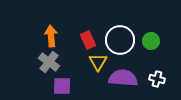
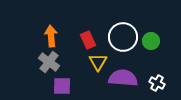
white circle: moved 3 px right, 3 px up
white cross: moved 4 px down; rotated 14 degrees clockwise
